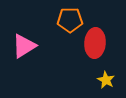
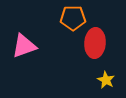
orange pentagon: moved 3 px right, 2 px up
pink triangle: rotated 12 degrees clockwise
